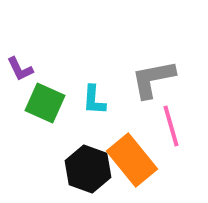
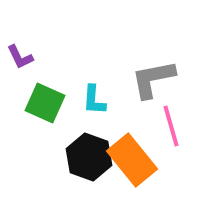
purple L-shape: moved 12 px up
black hexagon: moved 1 px right, 12 px up
